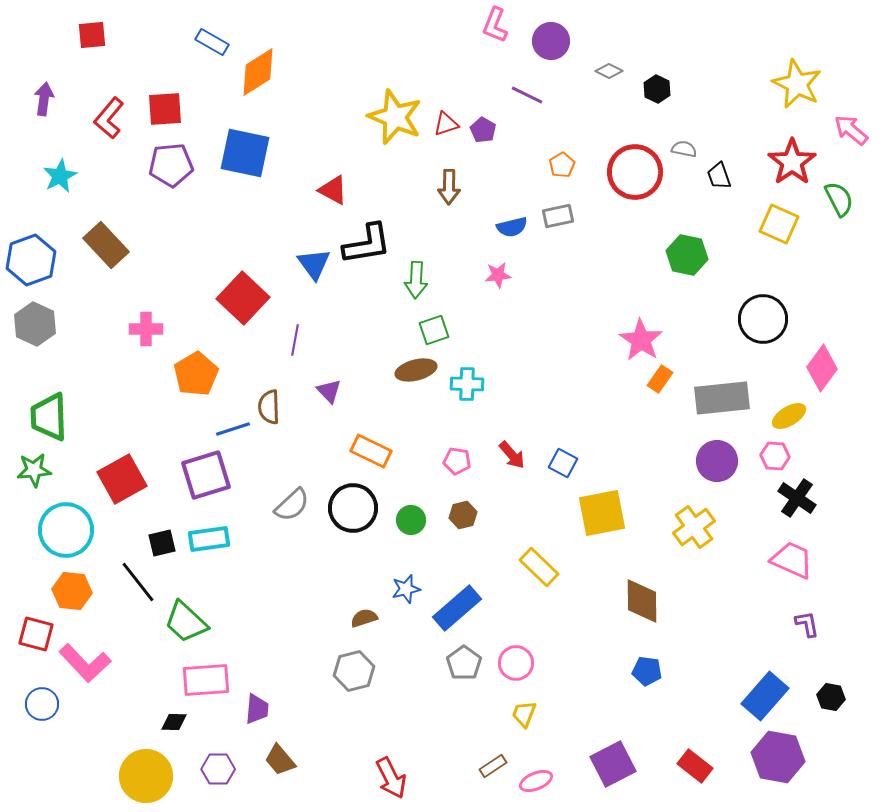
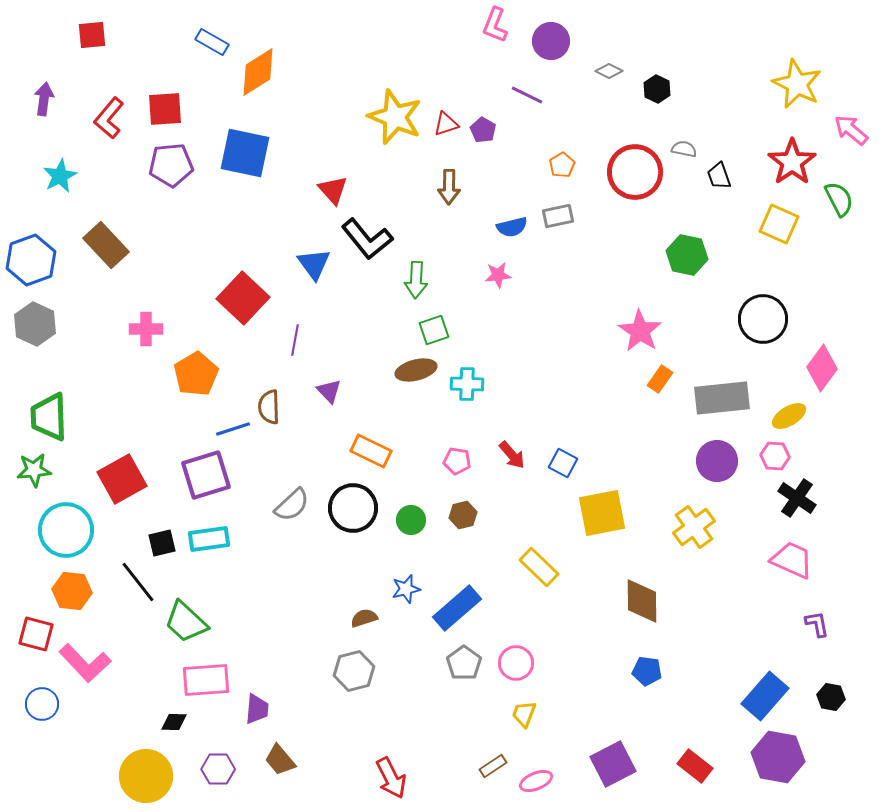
red triangle at (333, 190): rotated 20 degrees clockwise
black L-shape at (367, 244): moved 5 px up; rotated 60 degrees clockwise
pink star at (641, 340): moved 1 px left, 9 px up
purple L-shape at (807, 624): moved 10 px right
